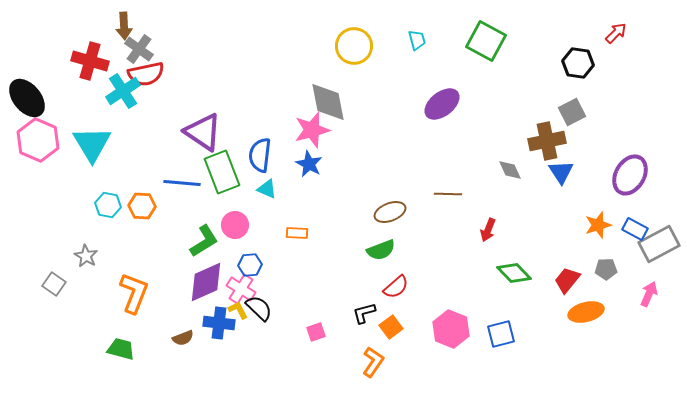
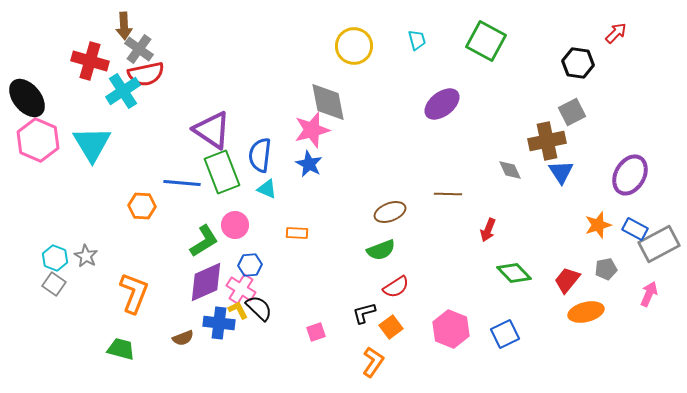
purple triangle at (203, 132): moved 9 px right, 2 px up
cyan hexagon at (108, 205): moved 53 px left, 53 px down; rotated 10 degrees clockwise
gray pentagon at (606, 269): rotated 10 degrees counterclockwise
red semicircle at (396, 287): rotated 8 degrees clockwise
blue square at (501, 334): moved 4 px right; rotated 12 degrees counterclockwise
